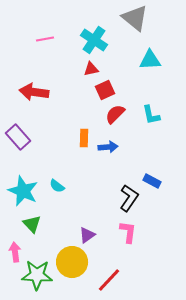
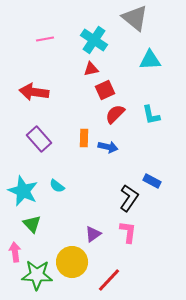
purple rectangle: moved 21 px right, 2 px down
blue arrow: rotated 18 degrees clockwise
purple triangle: moved 6 px right, 1 px up
